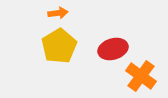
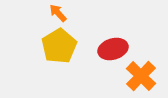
orange arrow: rotated 126 degrees counterclockwise
orange cross: rotated 8 degrees clockwise
